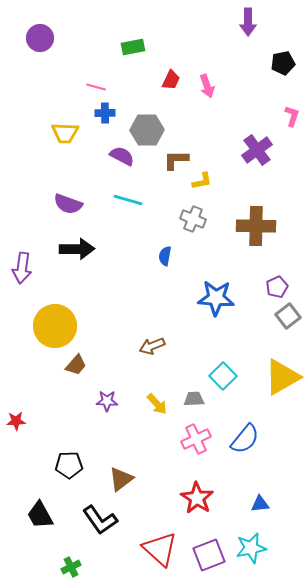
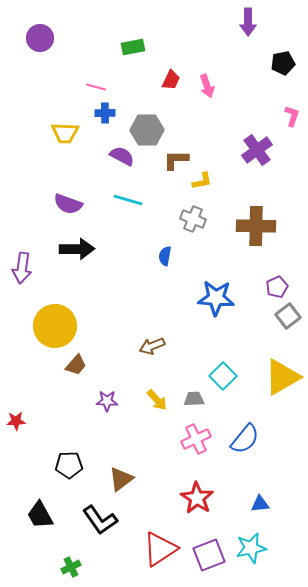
yellow arrow at (157, 404): moved 4 px up
red triangle at (160, 549): rotated 45 degrees clockwise
